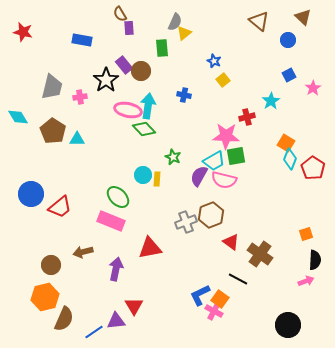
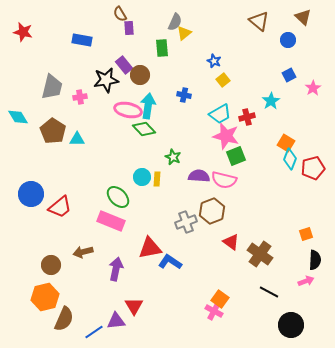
brown circle at (141, 71): moved 1 px left, 4 px down
black star at (106, 80): rotated 25 degrees clockwise
pink star at (226, 136): rotated 12 degrees clockwise
green square at (236, 156): rotated 12 degrees counterclockwise
cyan trapezoid at (214, 161): moved 6 px right, 47 px up
red pentagon at (313, 168): rotated 25 degrees clockwise
cyan circle at (143, 175): moved 1 px left, 2 px down
purple semicircle at (199, 176): rotated 65 degrees clockwise
brown hexagon at (211, 215): moved 1 px right, 4 px up
black line at (238, 279): moved 31 px right, 13 px down
blue L-shape at (200, 295): moved 30 px left, 33 px up; rotated 60 degrees clockwise
black circle at (288, 325): moved 3 px right
